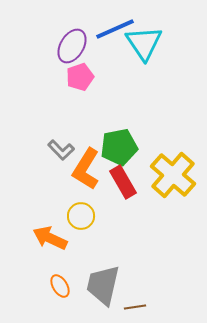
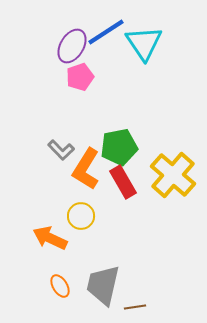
blue line: moved 9 px left, 3 px down; rotated 9 degrees counterclockwise
